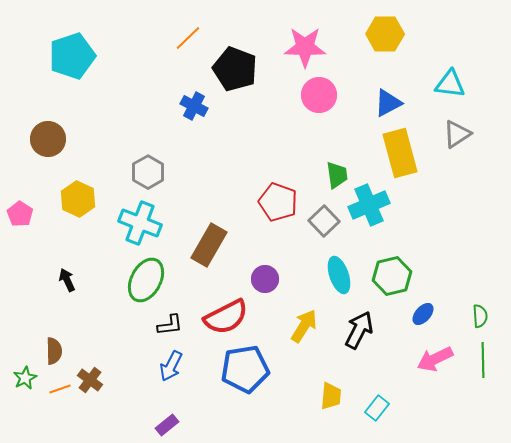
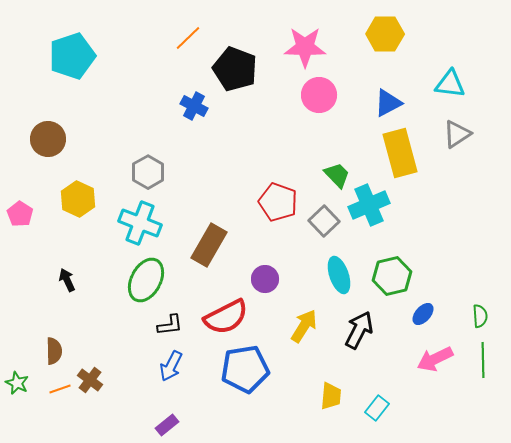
green trapezoid at (337, 175): rotated 36 degrees counterclockwise
green star at (25, 378): moved 8 px left, 5 px down; rotated 20 degrees counterclockwise
